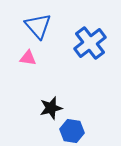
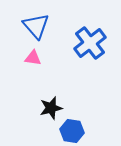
blue triangle: moved 2 px left
pink triangle: moved 5 px right
